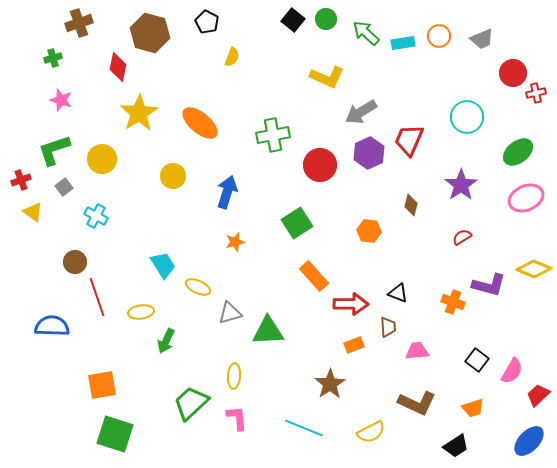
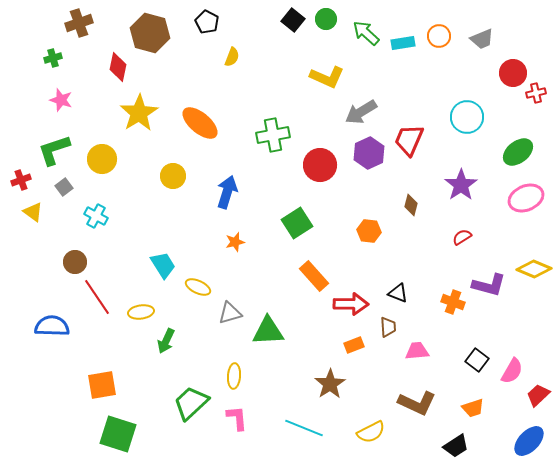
red line at (97, 297): rotated 15 degrees counterclockwise
green square at (115, 434): moved 3 px right
